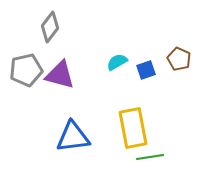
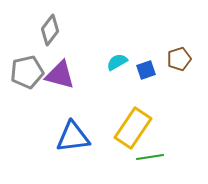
gray diamond: moved 3 px down
brown pentagon: rotated 30 degrees clockwise
gray pentagon: moved 1 px right, 2 px down
yellow rectangle: rotated 45 degrees clockwise
